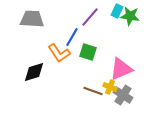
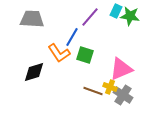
cyan rectangle: moved 1 px left
green square: moved 3 px left, 3 px down
